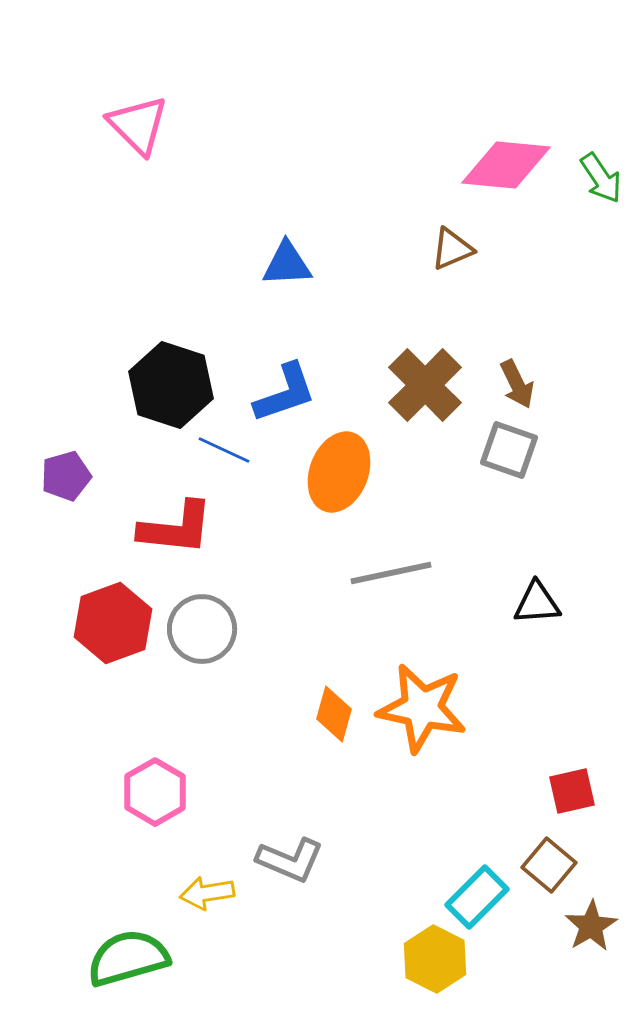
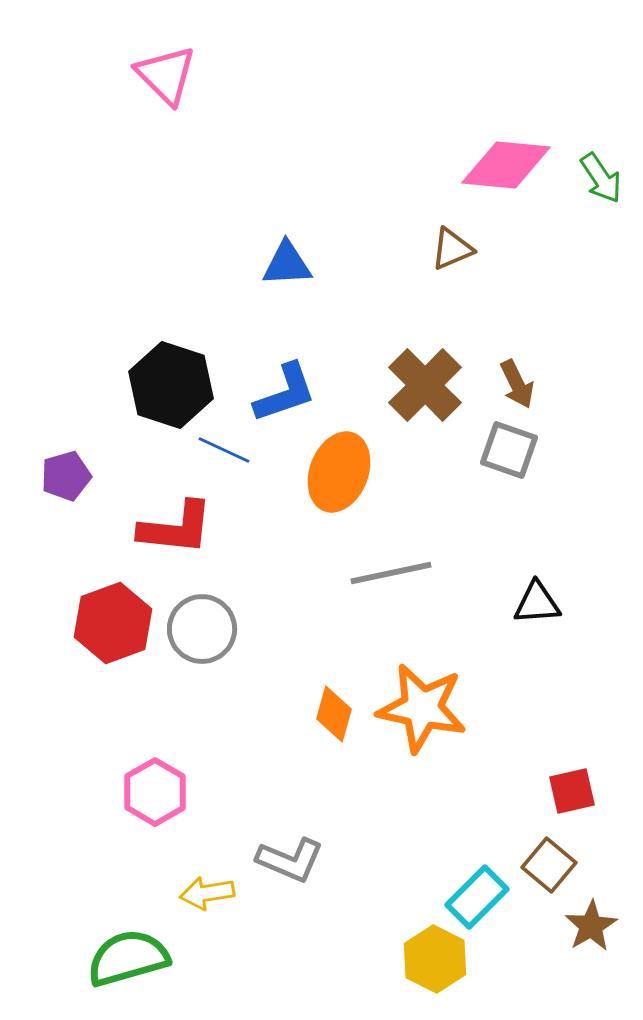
pink triangle: moved 28 px right, 50 px up
